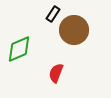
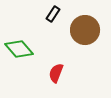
brown circle: moved 11 px right
green diamond: rotated 72 degrees clockwise
